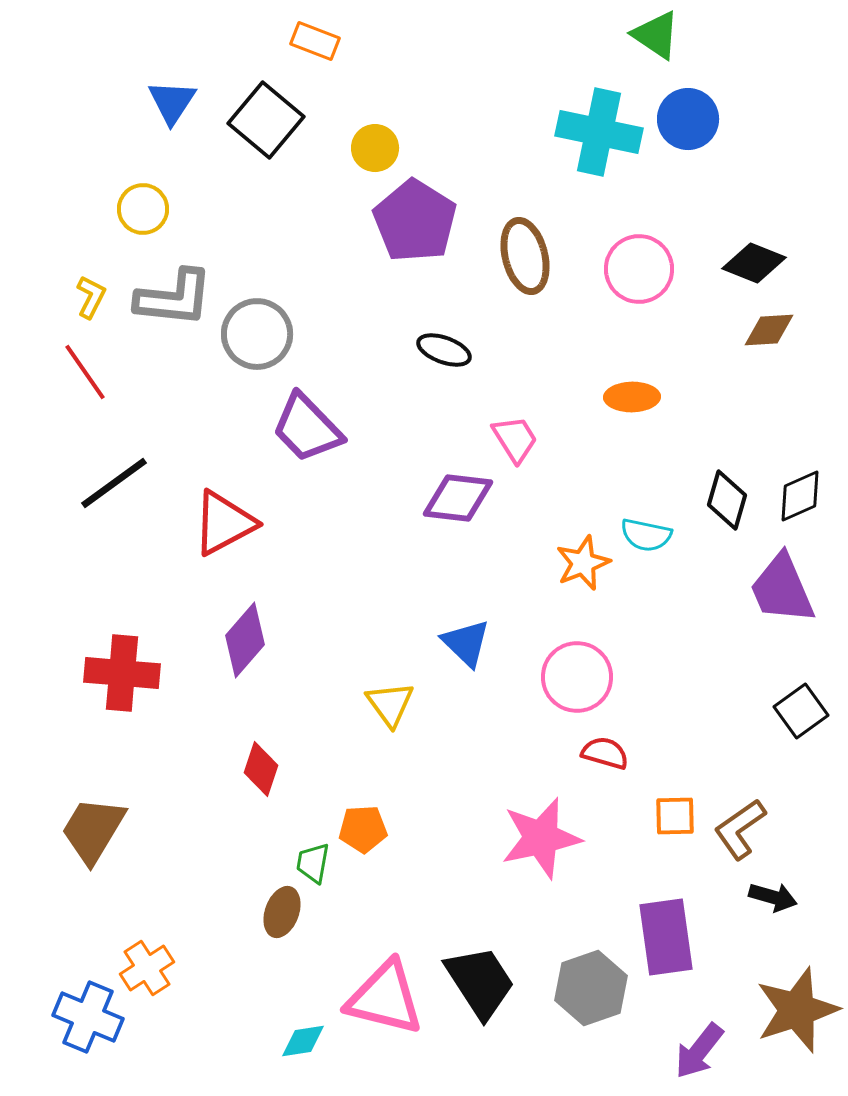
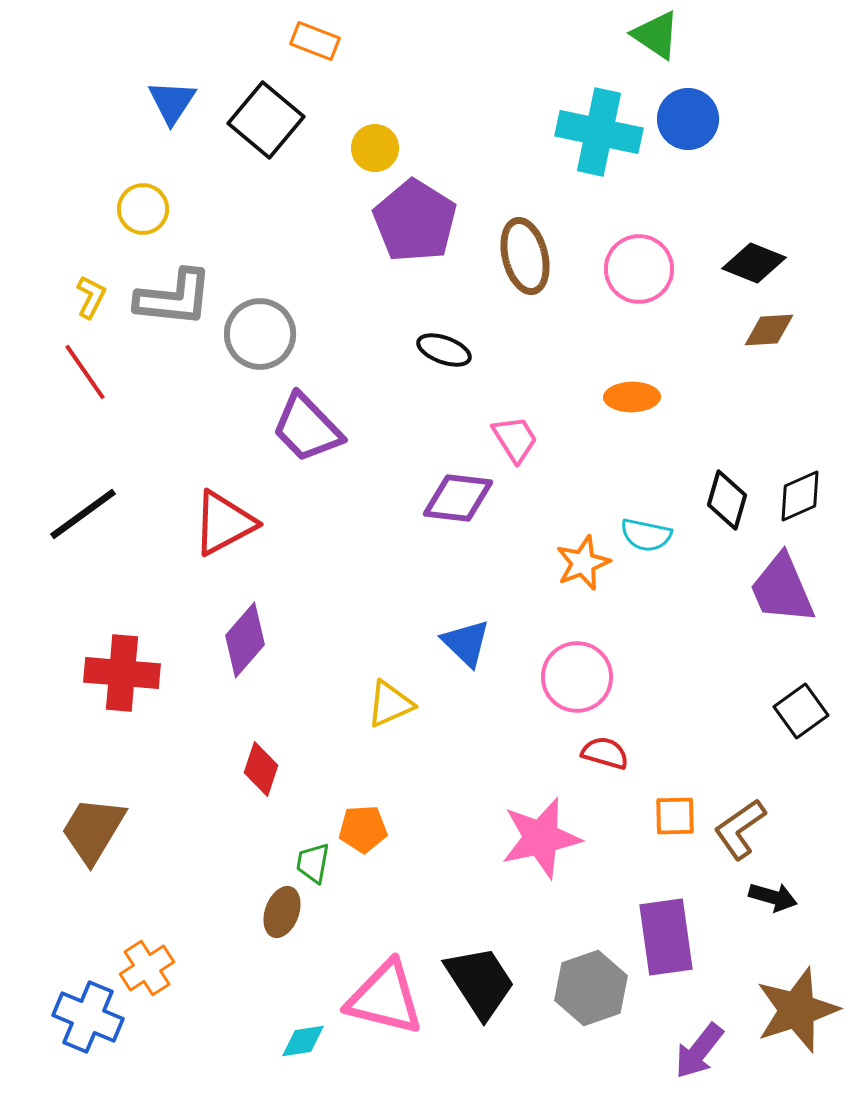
gray circle at (257, 334): moved 3 px right
black line at (114, 483): moved 31 px left, 31 px down
yellow triangle at (390, 704): rotated 42 degrees clockwise
